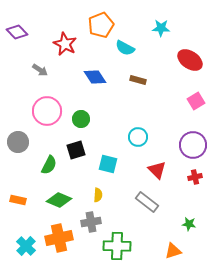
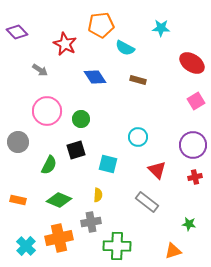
orange pentagon: rotated 15 degrees clockwise
red ellipse: moved 2 px right, 3 px down
